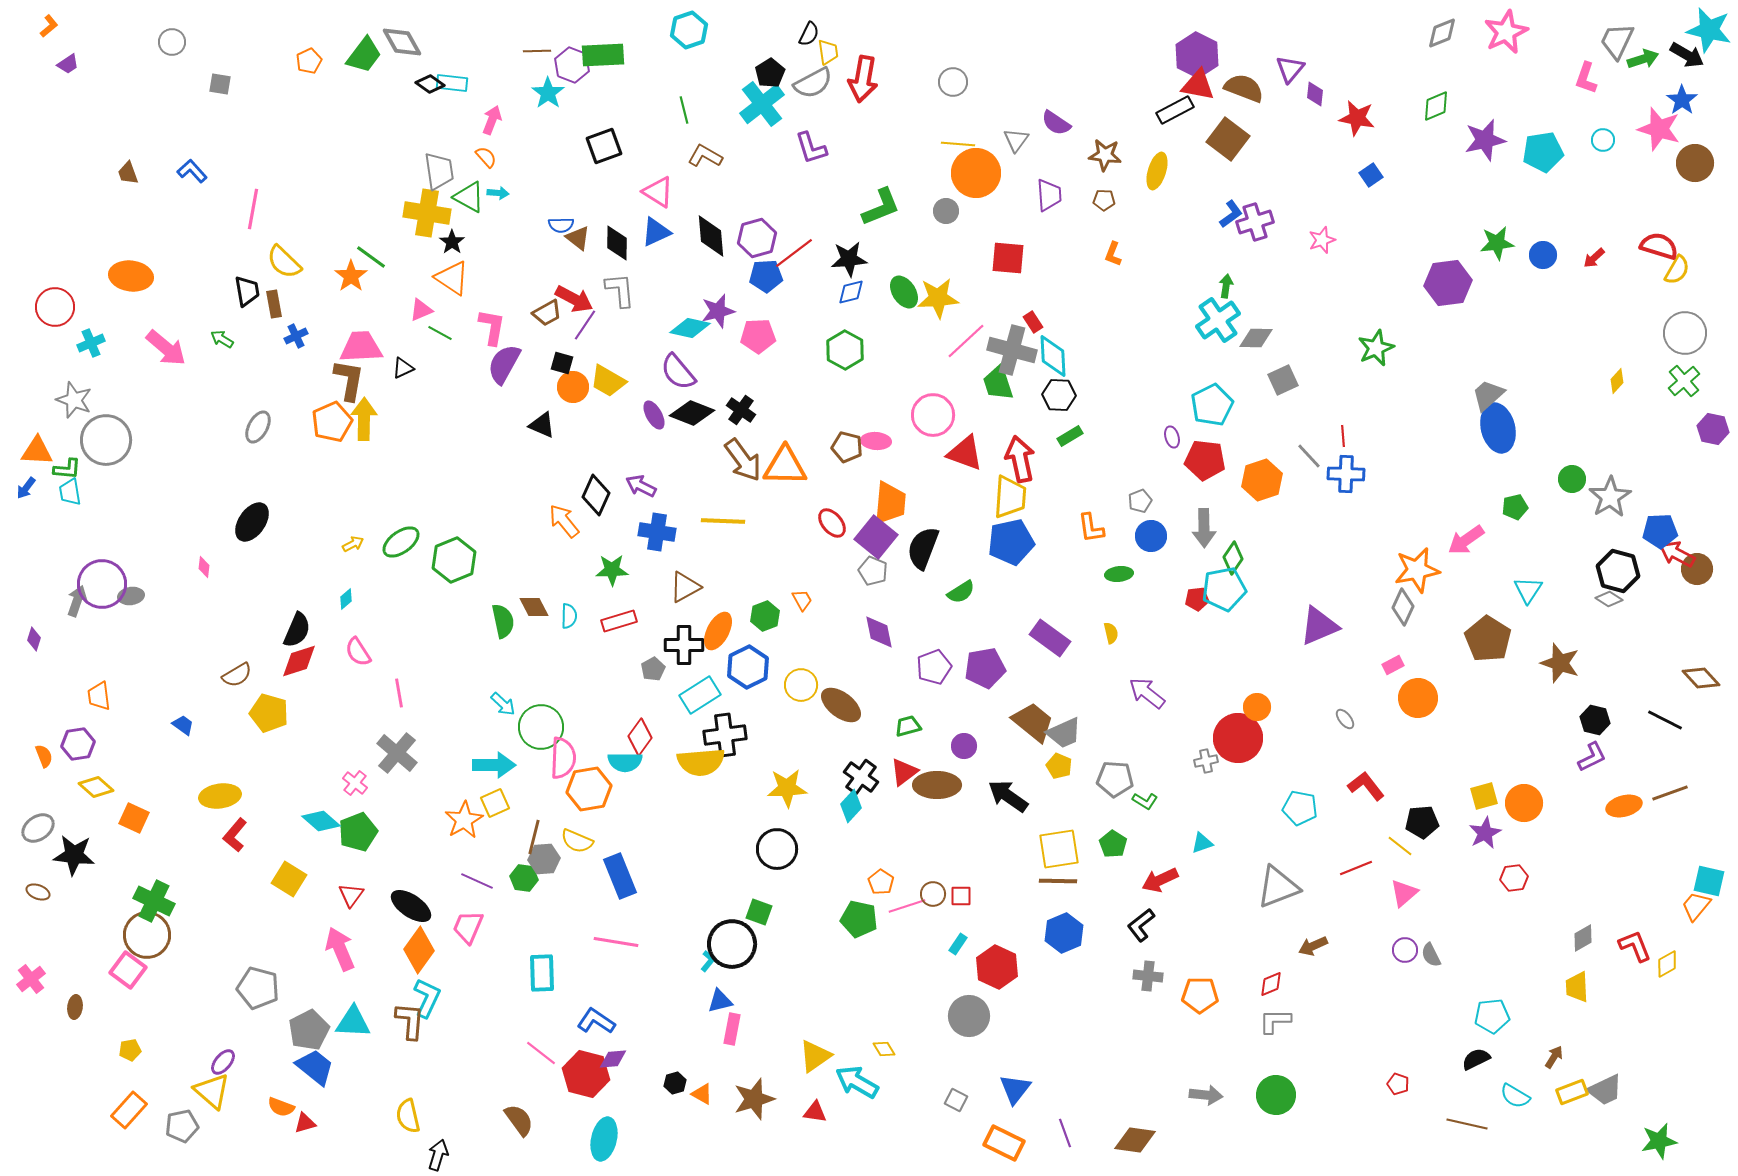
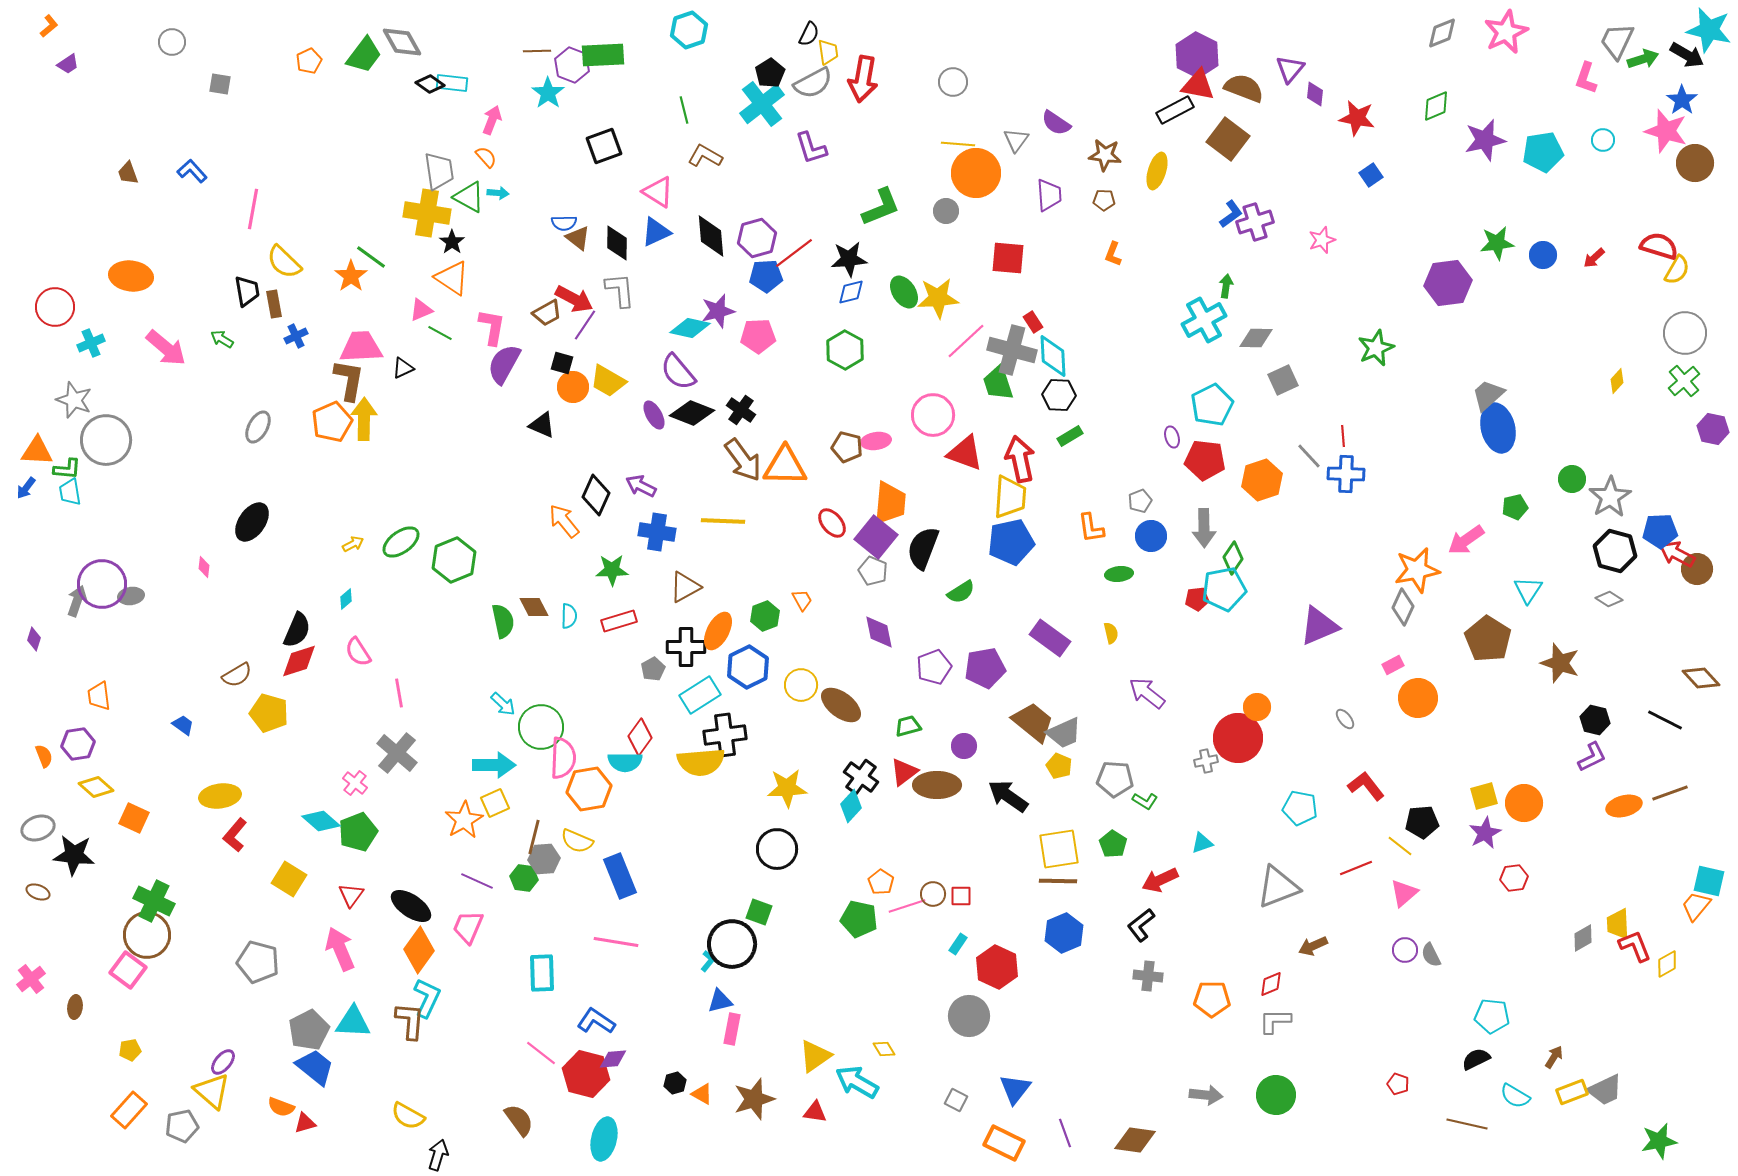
pink star at (1659, 129): moved 7 px right, 2 px down
blue semicircle at (561, 225): moved 3 px right, 2 px up
cyan cross at (1218, 320): moved 14 px left; rotated 6 degrees clockwise
pink ellipse at (876, 441): rotated 12 degrees counterclockwise
black hexagon at (1618, 571): moved 3 px left, 20 px up
black cross at (684, 645): moved 2 px right, 2 px down
gray ellipse at (38, 828): rotated 16 degrees clockwise
yellow trapezoid at (1577, 987): moved 41 px right, 63 px up
gray pentagon at (258, 988): moved 26 px up
orange pentagon at (1200, 995): moved 12 px right, 4 px down
cyan pentagon at (1492, 1016): rotated 12 degrees clockwise
yellow semicircle at (408, 1116): rotated 48 degrees counterclockwise
